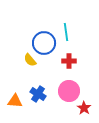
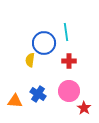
yellow semicircle: rotated 48 degrees clockwise
